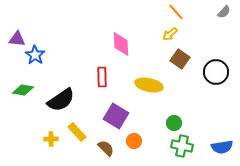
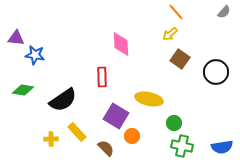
purple triangle: moved 1 px left, 1 px up
blue star: rotated 24 degrees counterclockwise
yellow ellipse: moved 14 px down
black semicircle: moved 2 px right
orange circle: moved 2 px left, 5 px up
